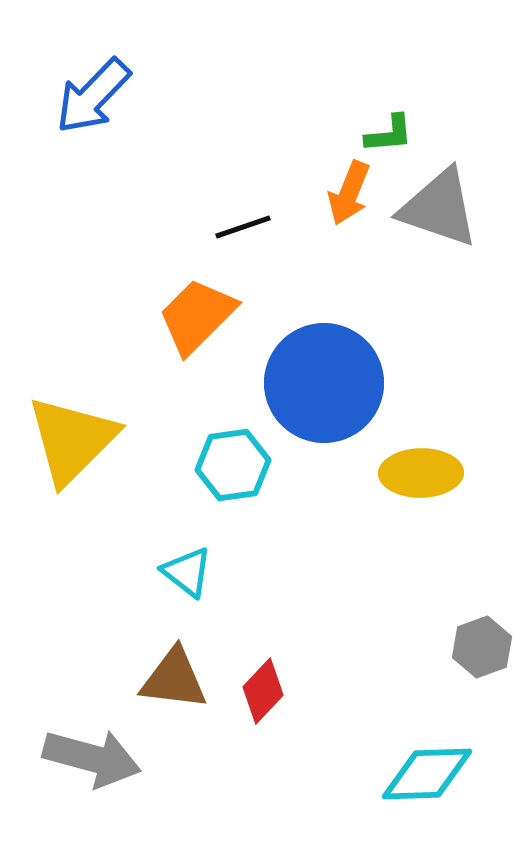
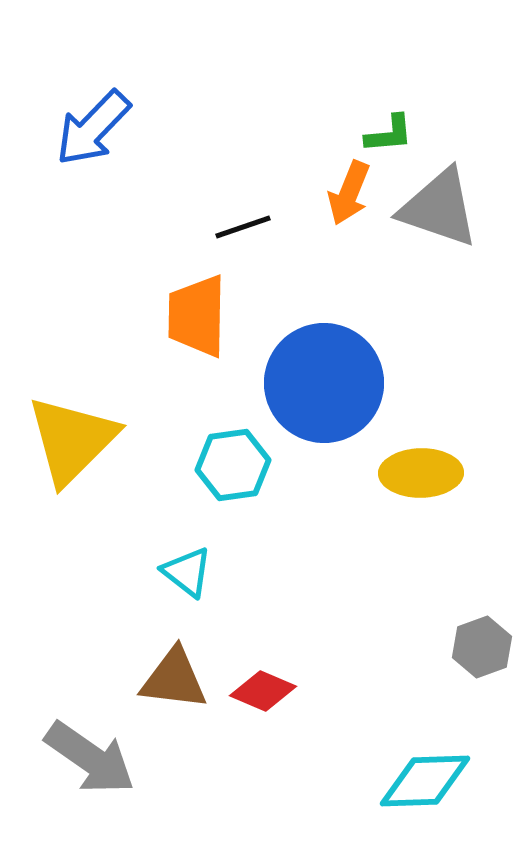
blue arrow: moved 32 px down
orange trapezoid: rotated 44 degrees counterclockwise
red diamond: rotated 70 degrees clockwise
gray arrow: moved 2 px left; rotated 20 degrees clockwise
cyan diamond: moved 2 px left, 7 px down
